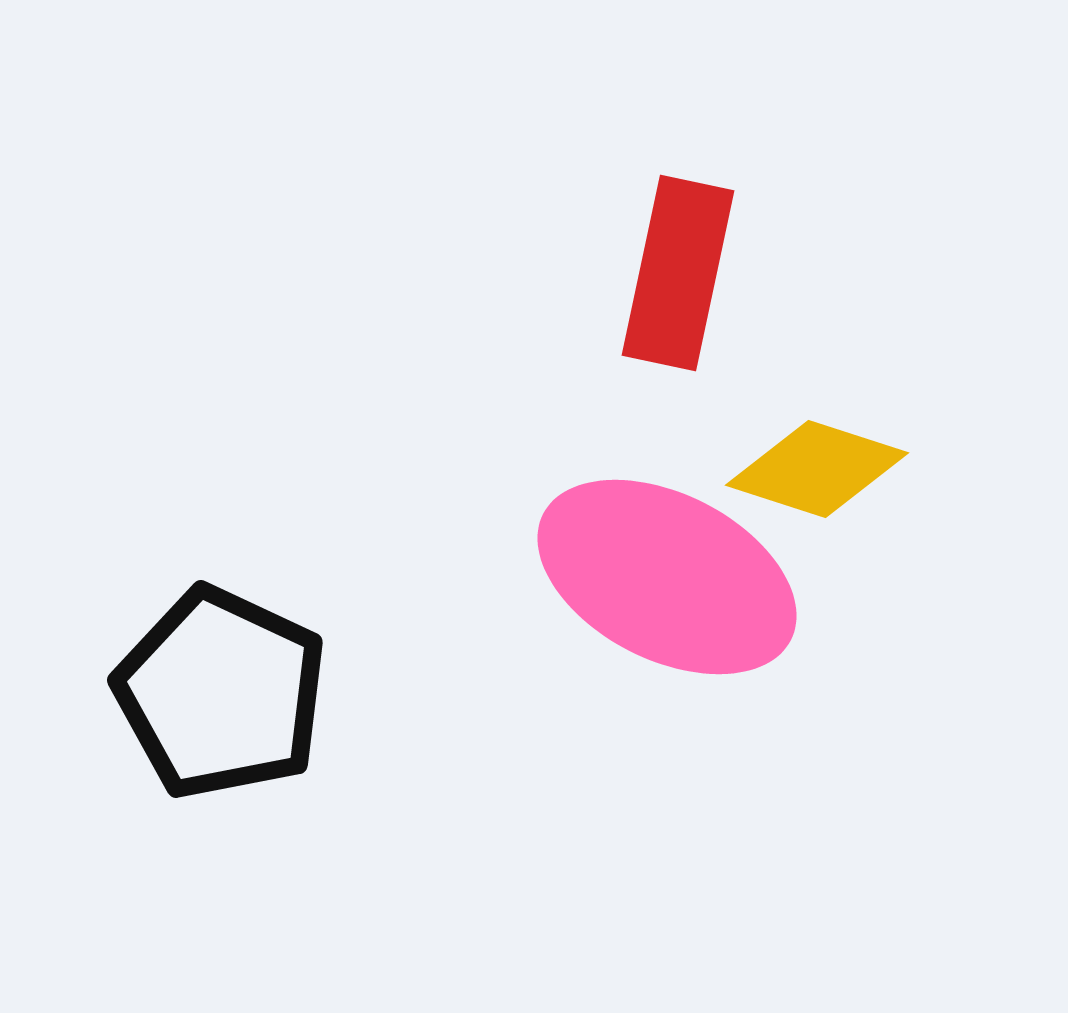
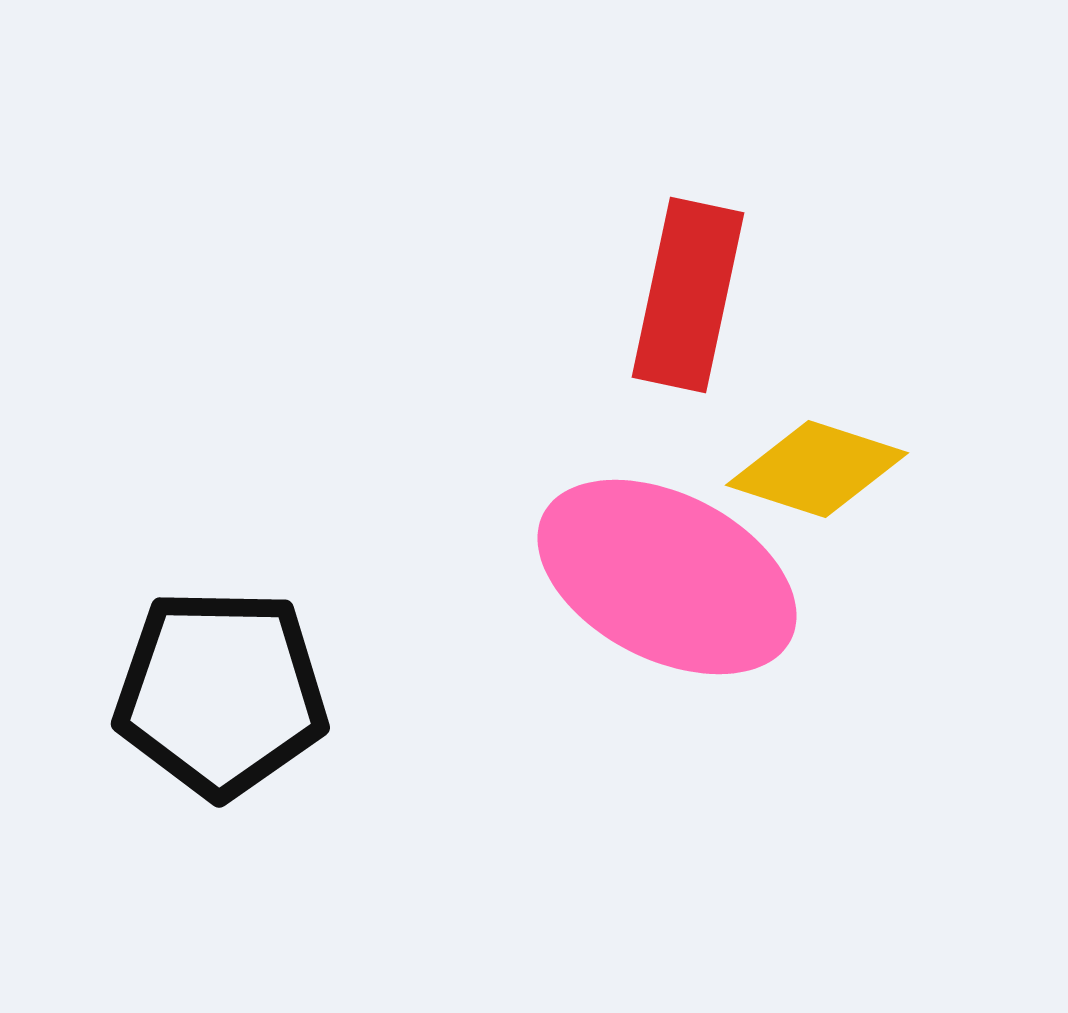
red rectangle: moved 10 px right, 22 px down
black pentagon: rotated 24 degrees counterclockwise
